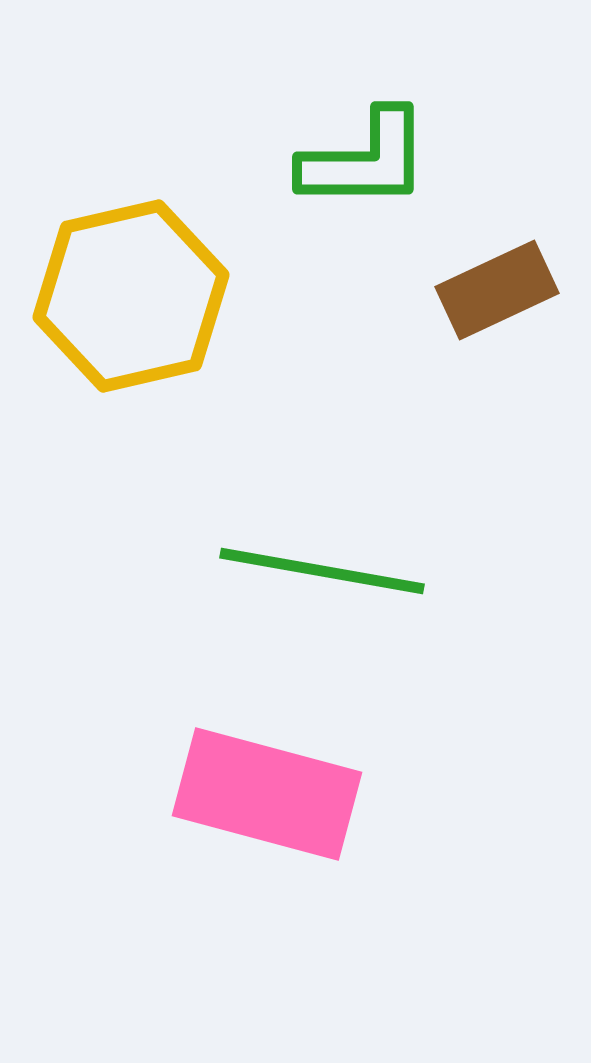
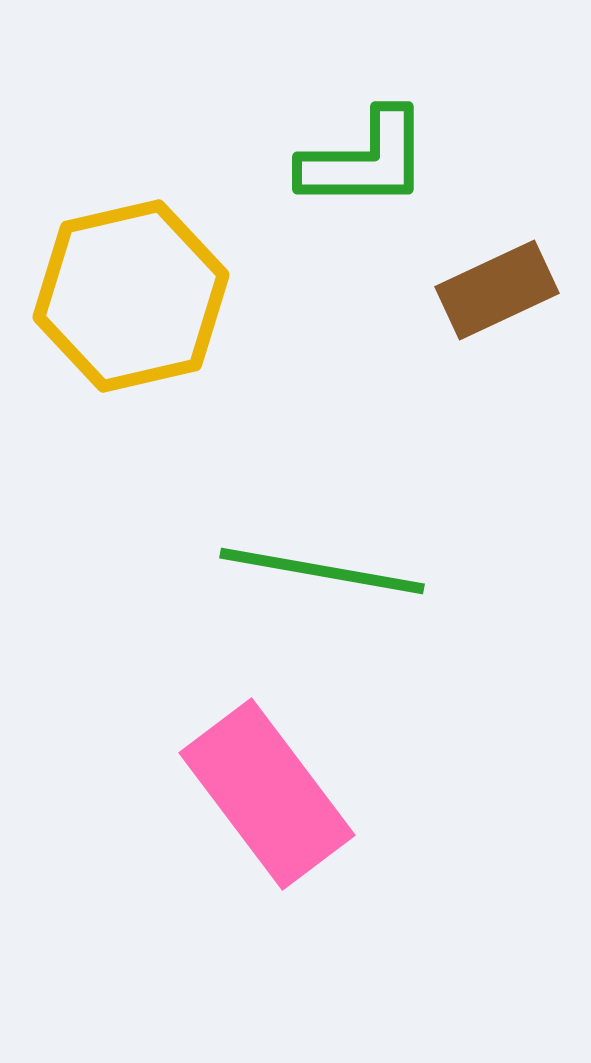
pink rectangle: rotated 38 degrees clockwise
